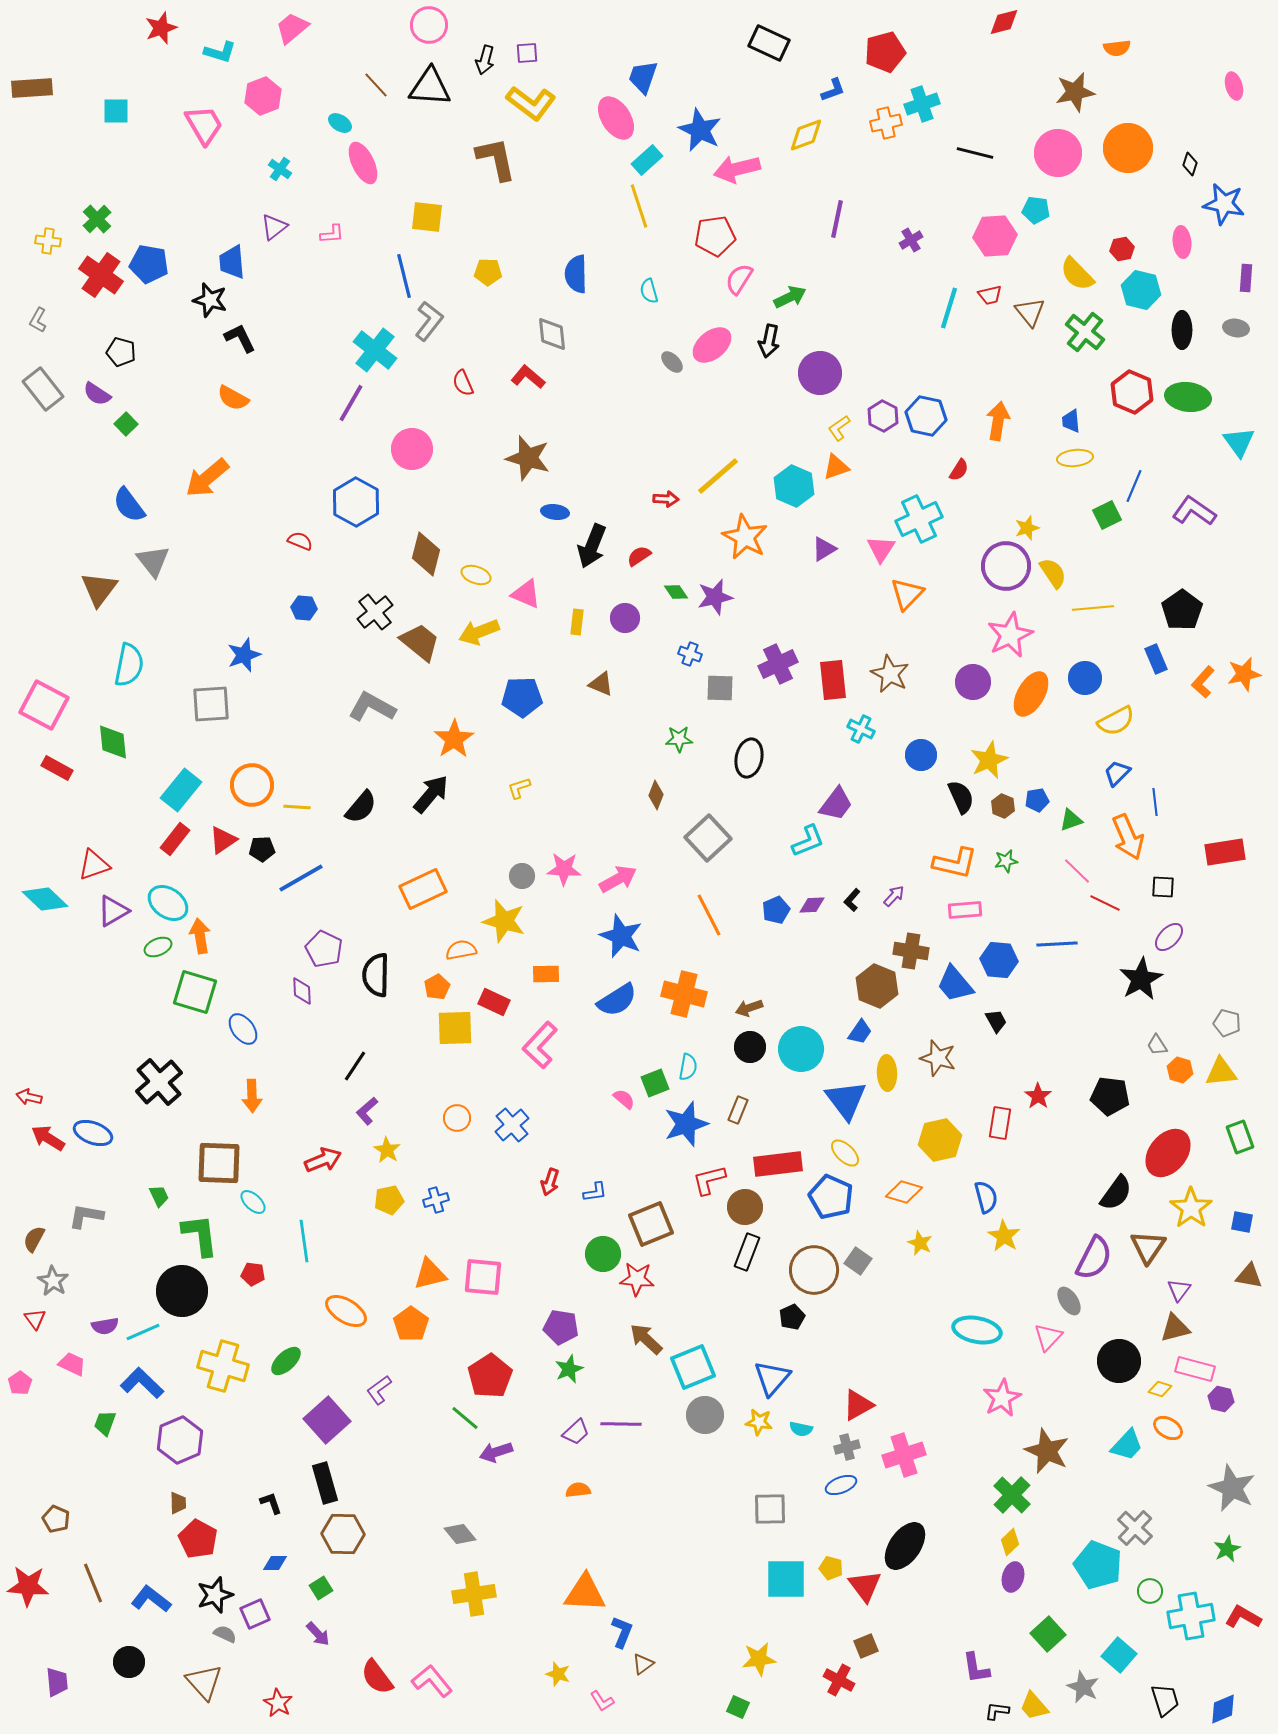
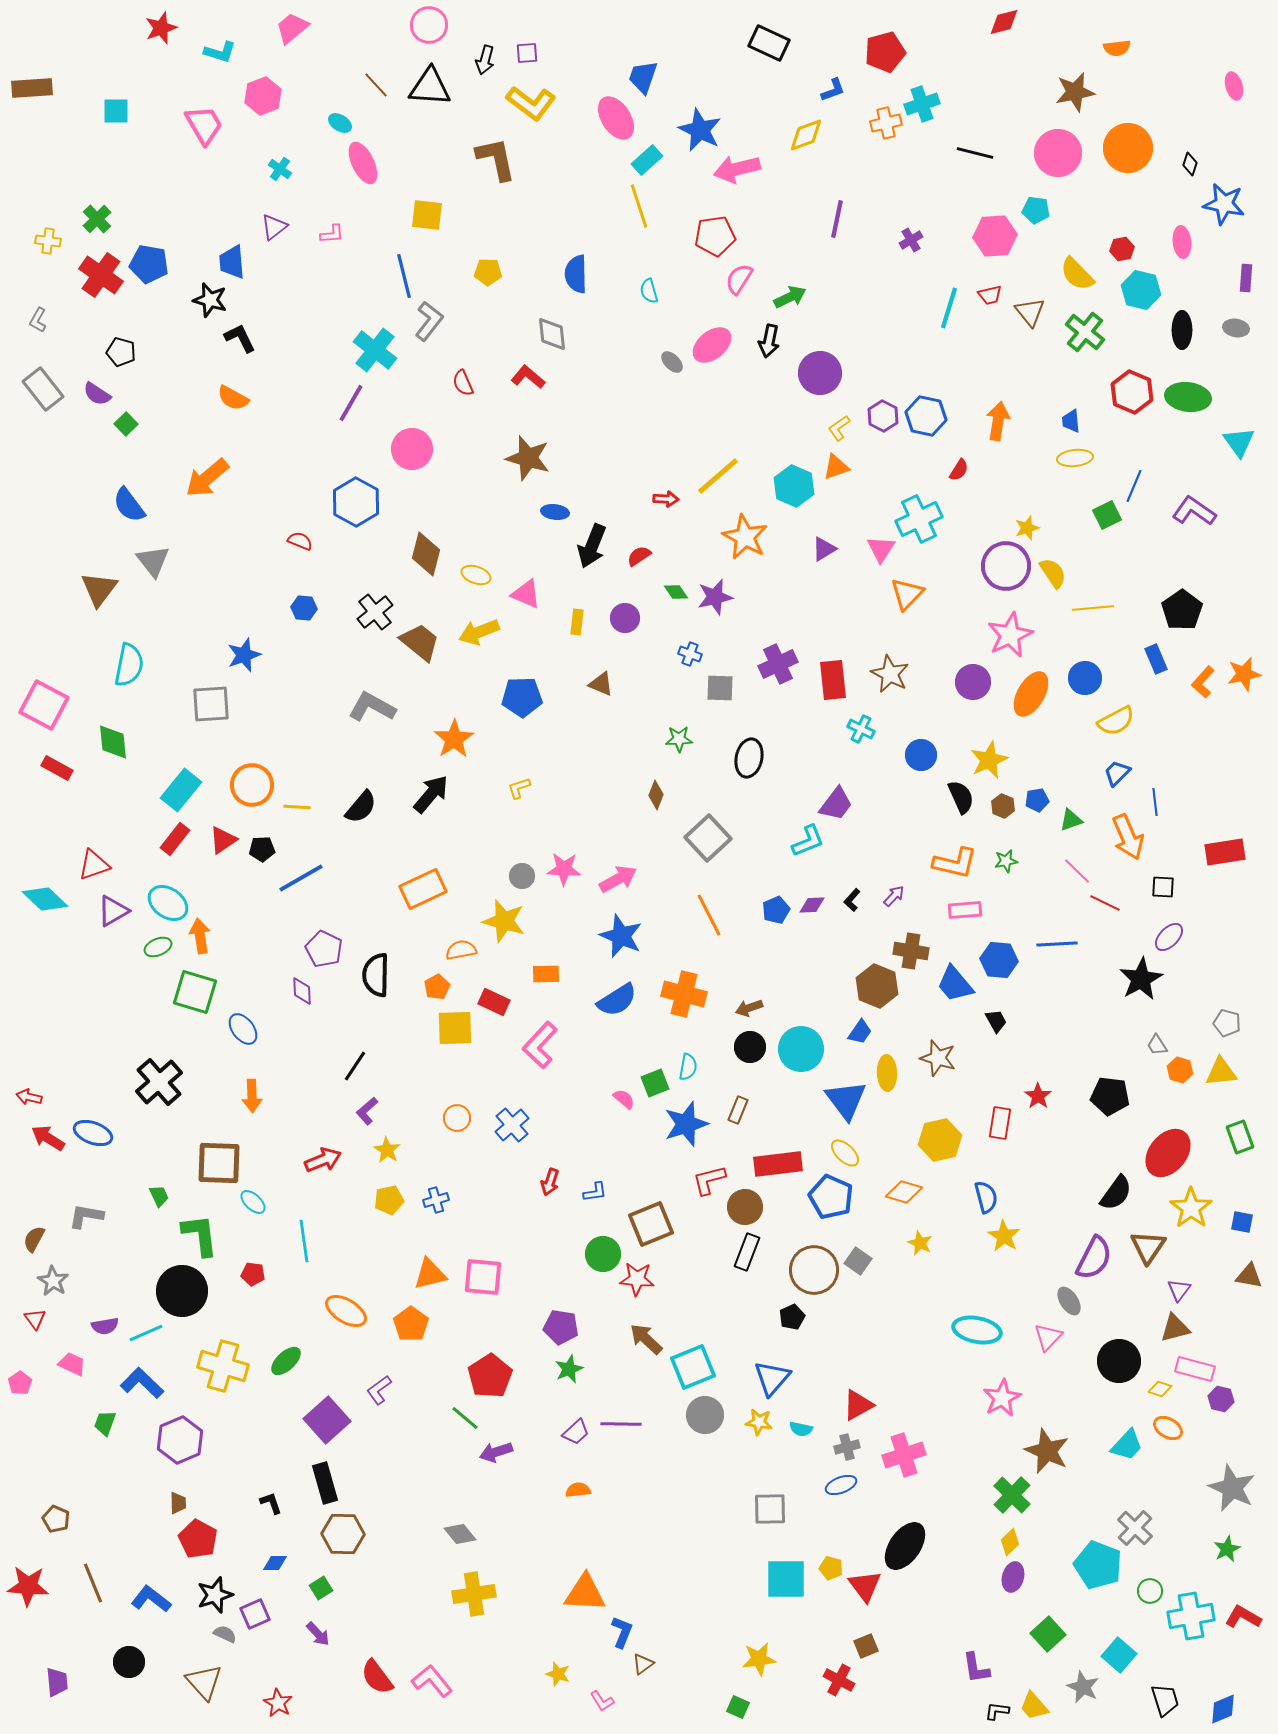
yellow square at (427, 217): moved 2 px up
cyan line at (143, 1332): moved 3 px right, 1 px down
